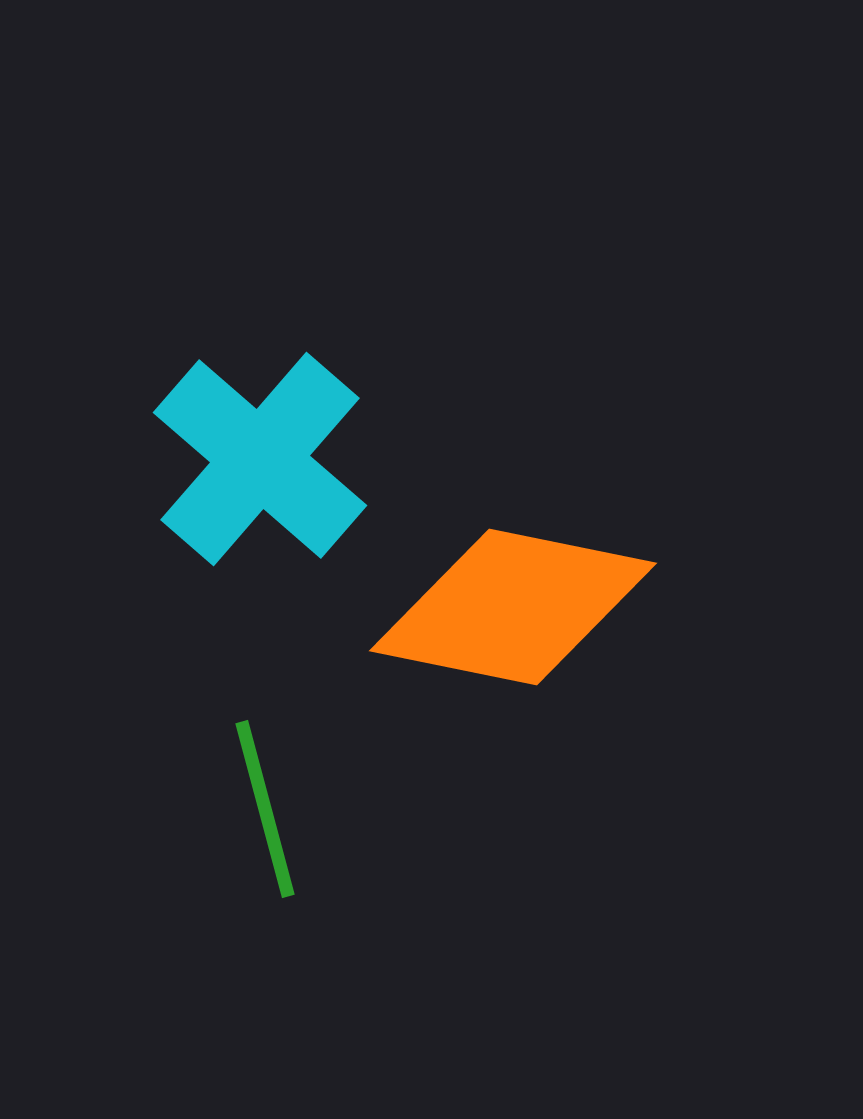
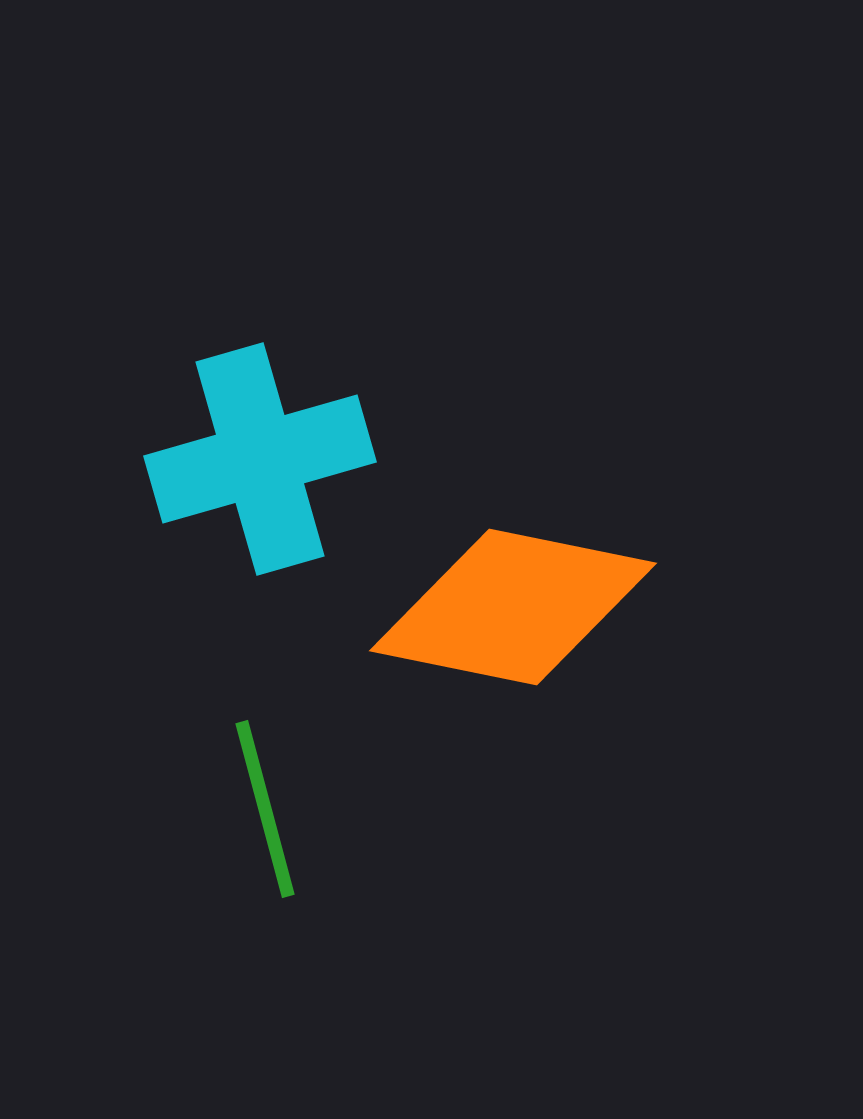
cyan cross: rotated 33 degrees clockwise
